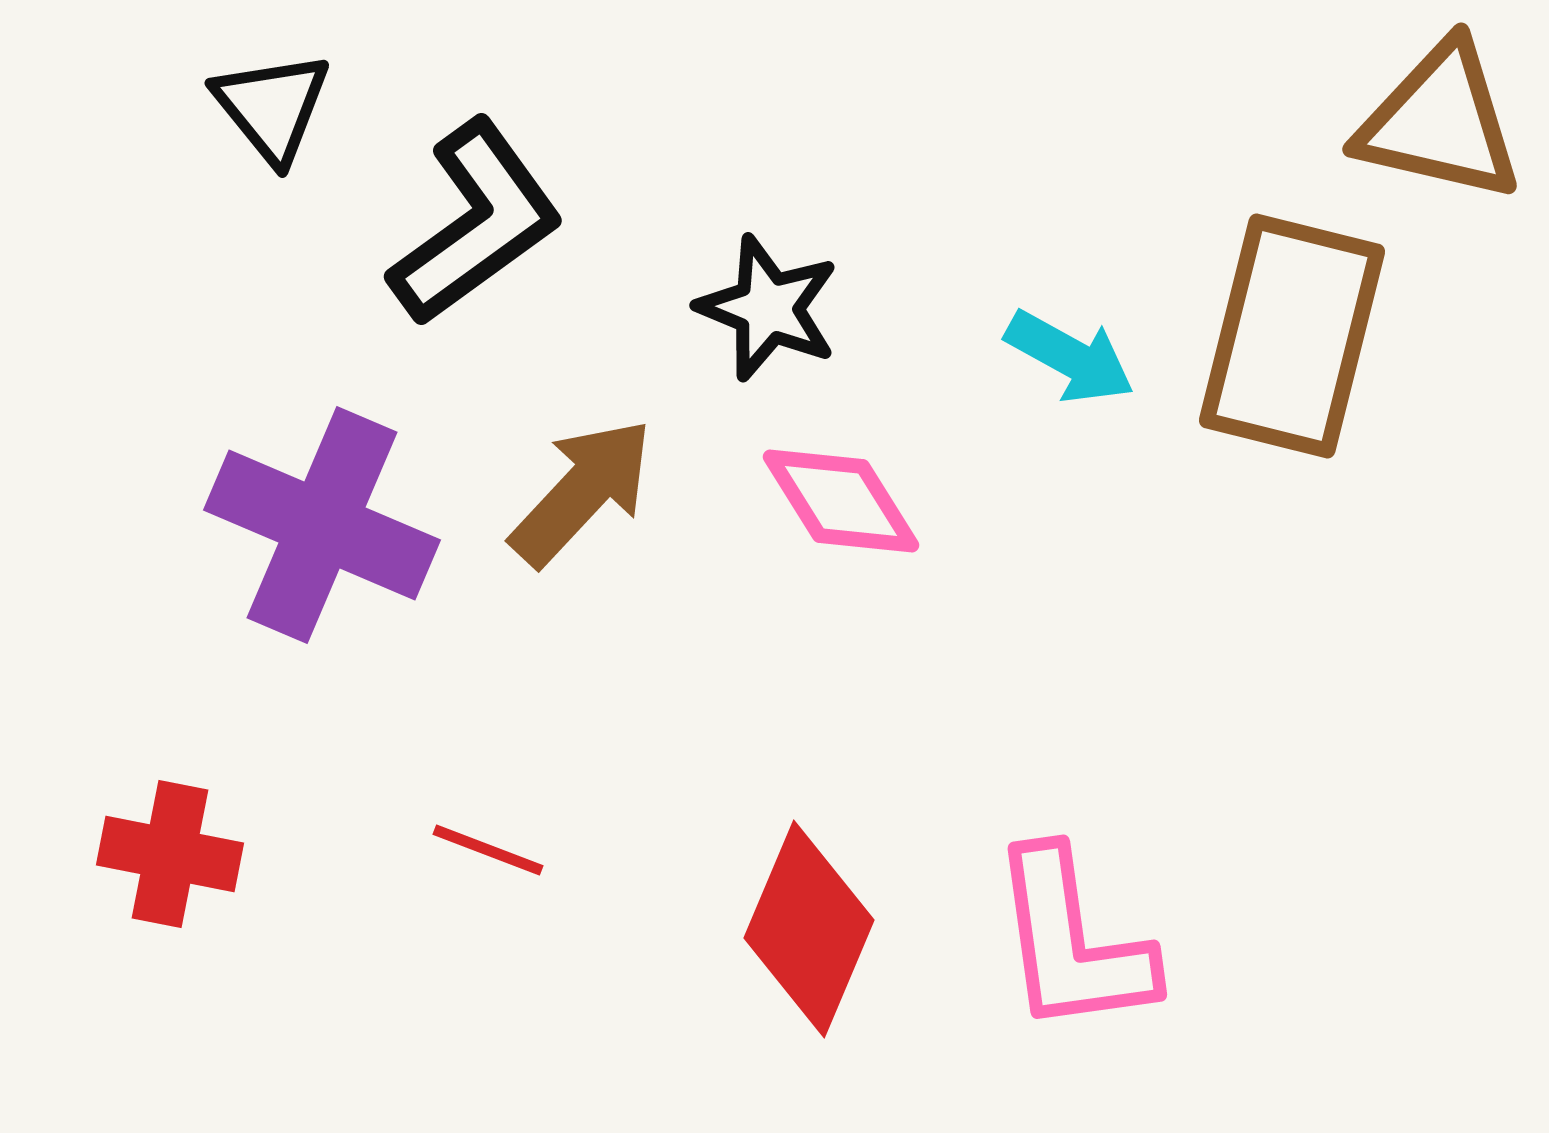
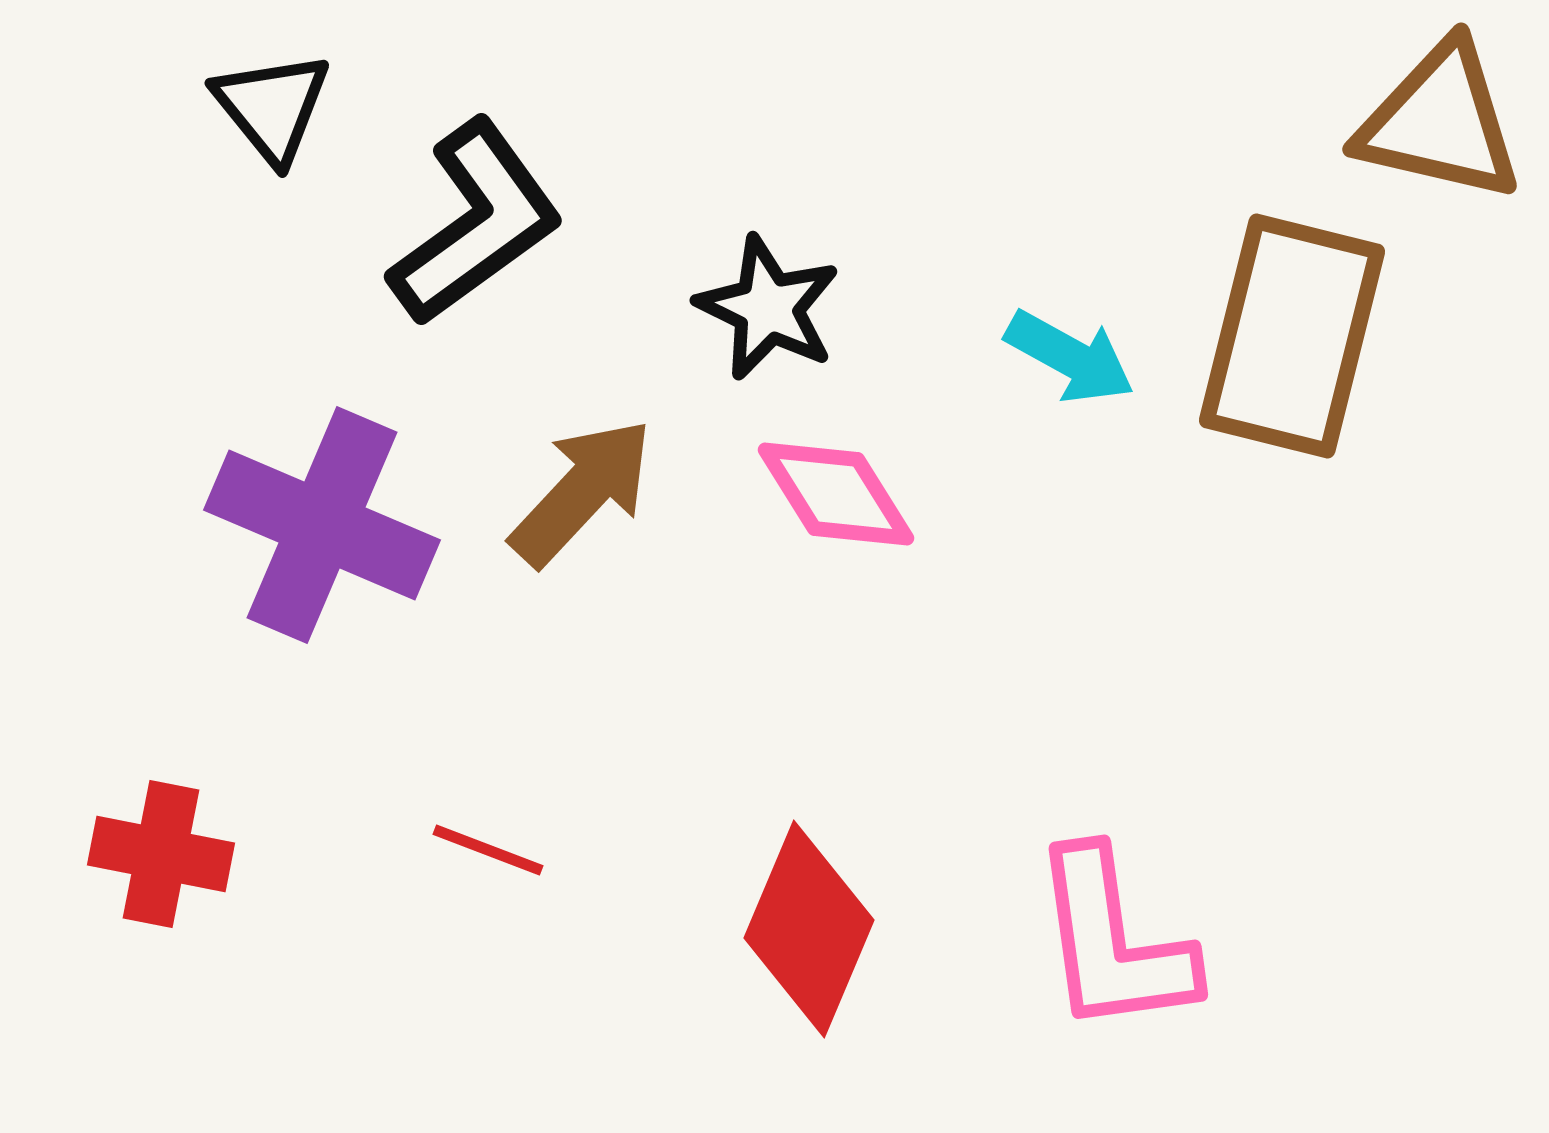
black star: rotated 4 degrees clockwise
pink diamond: moved 5 px left, 7 px up
red cross: moved 9 px left
pink L-shape: moved 41 px right
